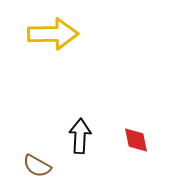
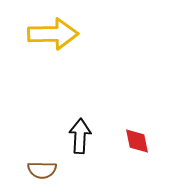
red diamond: moved 1 px right, 1 px down
brown semicircle: moved 5 px right, 4 px down; rotated 28 degrees counterclockwise
